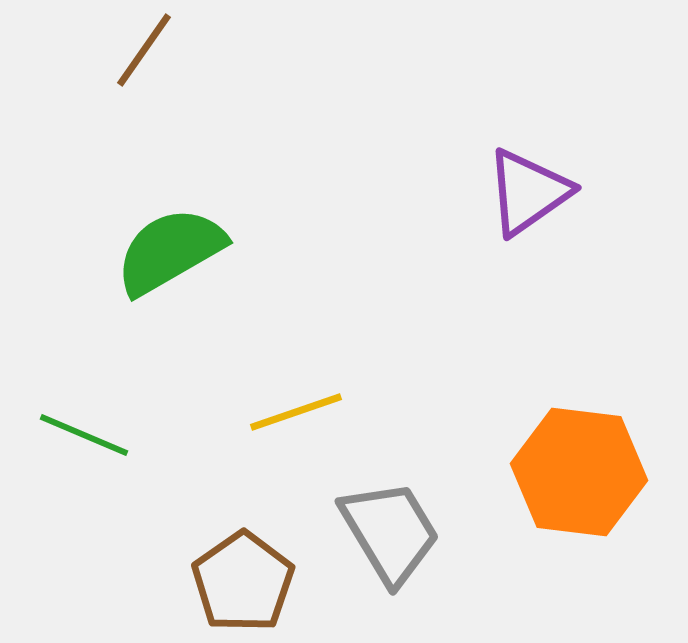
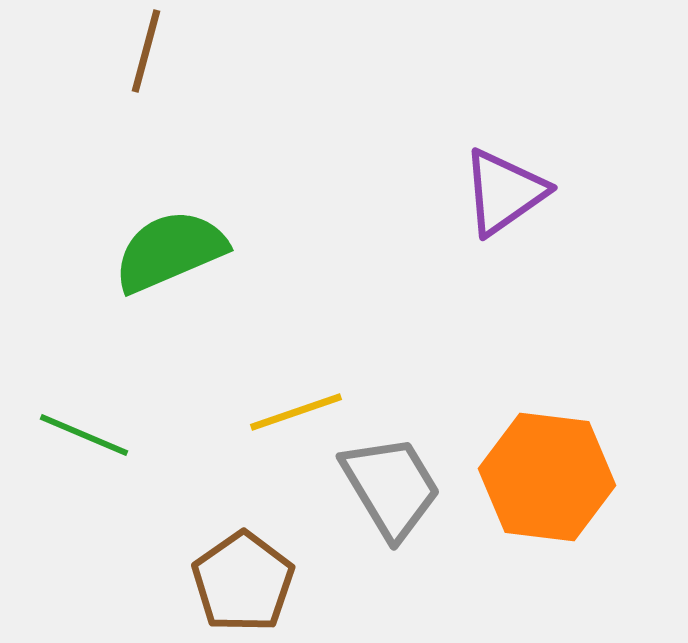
brown line: moved 2 px right, 1 px down; rotated 20 degrees counterclockwise
purple triangle: moved 24 px left
green semicircle: rotated 7 degrees clockwise
orange hexagon: moved 32 px left, 5 px down
gray trapezoid: moved 1 px right, 45 px up
